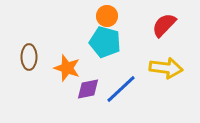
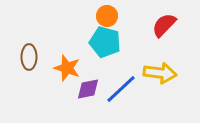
yellow arrow: moved 6 px left, 5 px down
